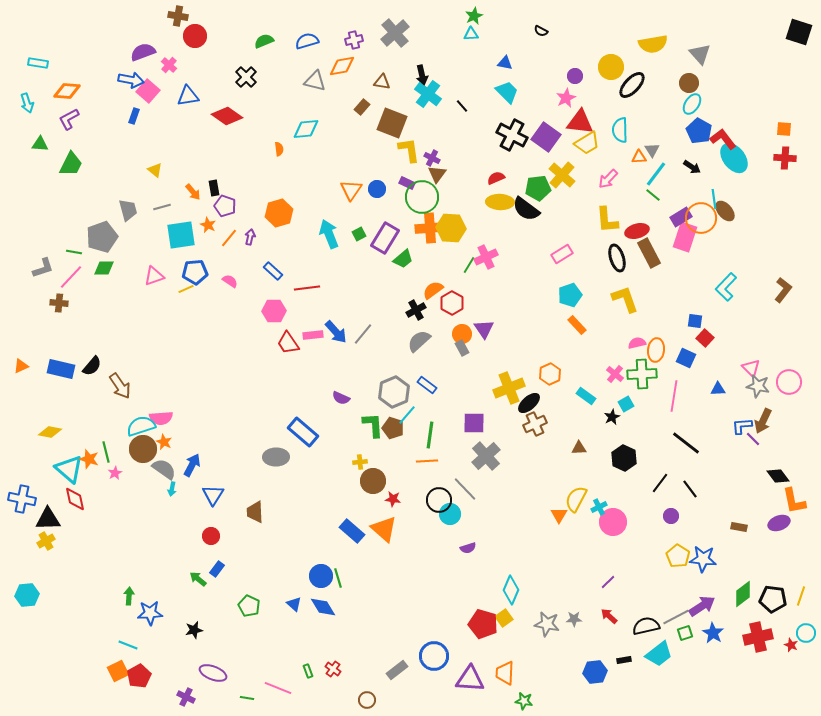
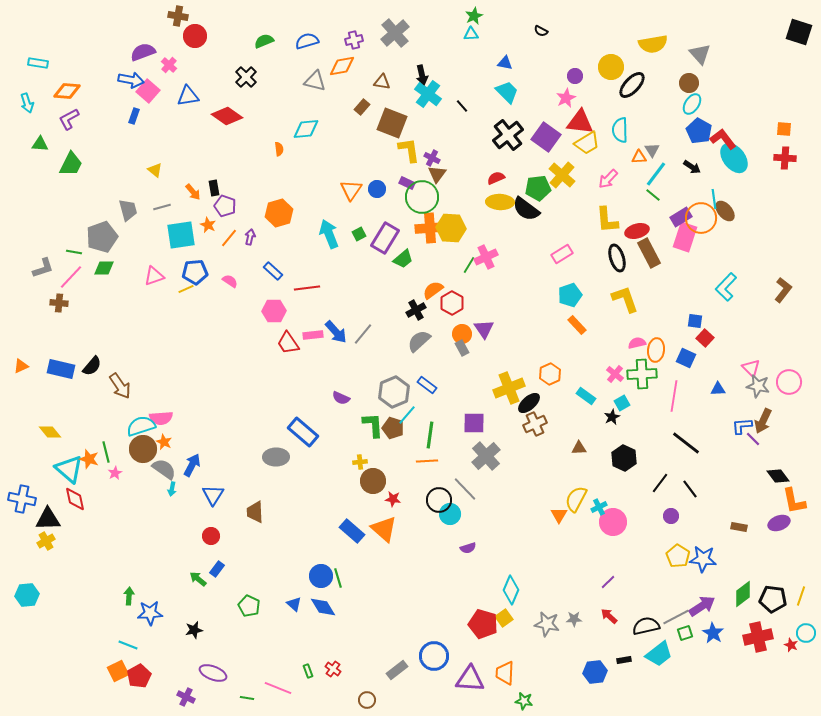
black cross at (512, 135): moved 4 px left; rotated 24 degrees clockwise
cyan square at (626, 404): moved 4 px left, 1 px up
yellow diamond at (50, 432): rotated 40 degrees clockwise
